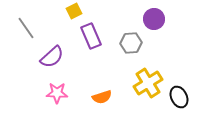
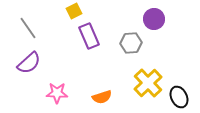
gray line: moved 2 px right
purple rectangle: moved 2 px left
purple semicircle: moved 23 px left, 6 px down
yellow cross: rotated 12 degrees counterclockwise
